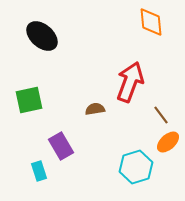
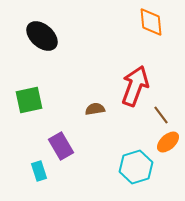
red arrow: moved 5 px right, 4 px down
